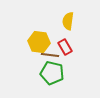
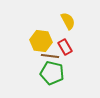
yellow semicircle: rotated 144 degrees clockwise
yellow hexagon: moved 2 px right, 1 px up
brown line: moved 1 px down
